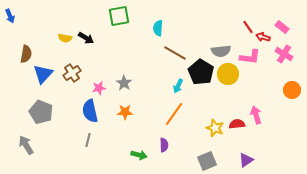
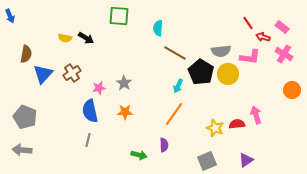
green square: rotated 15 degrees clockwise
red line: moved 4 px up
gray pentagon: moved 16 px left, 5 px down
gray arrow: moved 4 px left, 5 px down; rotated 54 degrees counterclockwise
